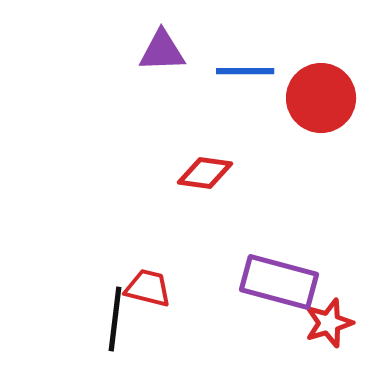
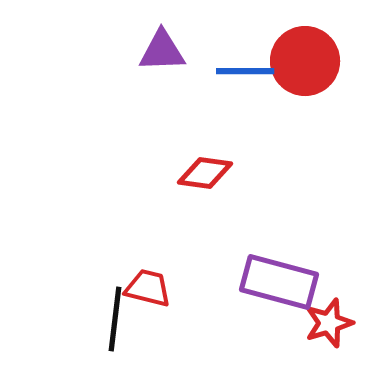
red circle: moved 16 px left, 37 px up
